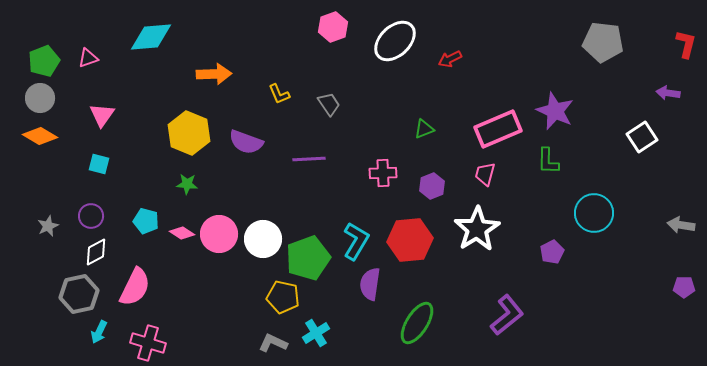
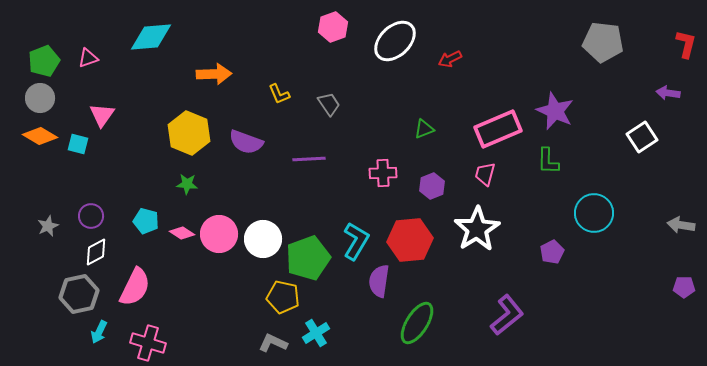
cyan square at (99, 164): moved 21 px left, 20 px up
purple semicircle at (370, 284): moved 9 px right, 3 px up
